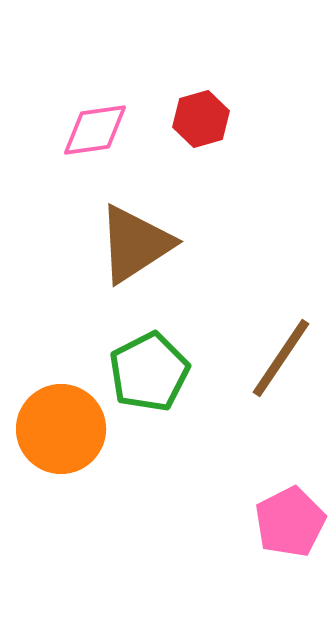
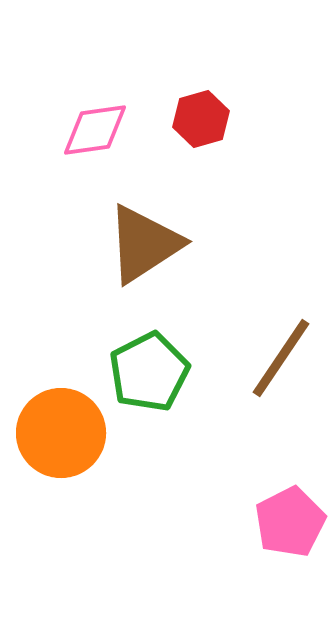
brown triangle: moved 9 px right
orange circle: moved 4 px down
